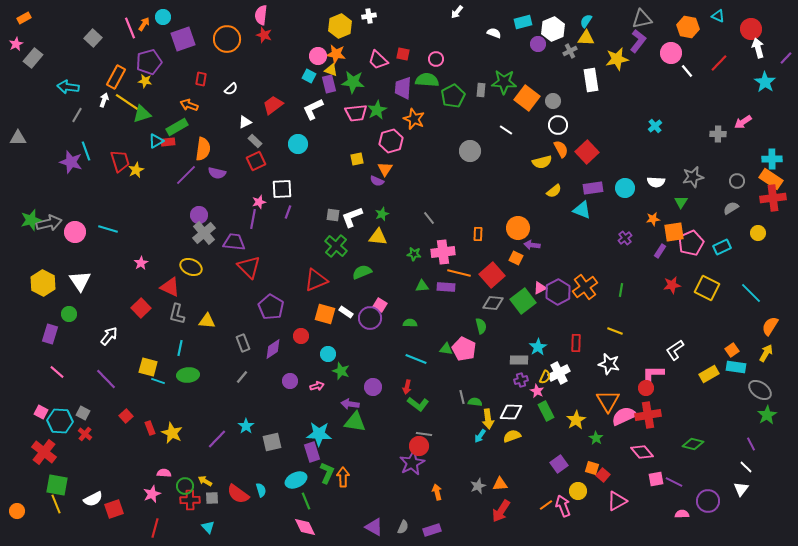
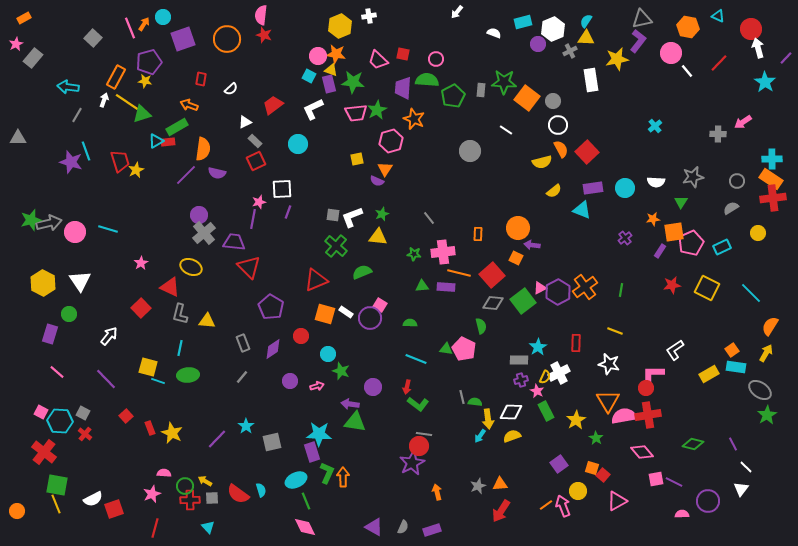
gray L-shape at (177, 314): moved 3 px right
pink semicircle at (624, 416): rotated 15 degrees clockwise
purple line at (751, 444): moved 18 px left
